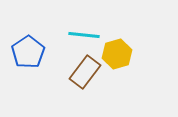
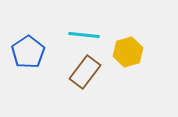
yellow hexagon: moved 11 px right, 2 px up
